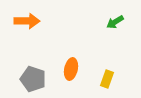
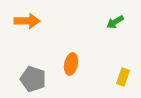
orange ellipse: moved 5 px up
yellow rectangle: moved 16 px right, 2 px up
